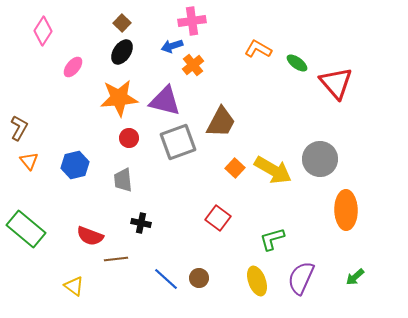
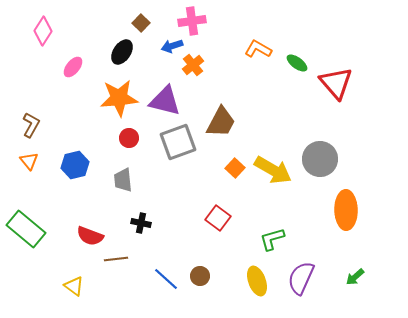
brown square: moved 19 px right
brown L-shape: moved 12 px right, 3 px up
brown circle: moved 1 px right, 2 px up
